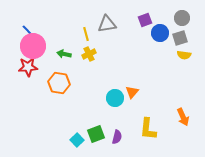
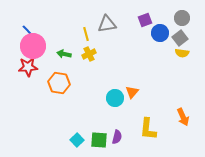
gray square: rotated 21 degrees counterclockwise
yellow semicircle: moved 2 px left, 2 px up
green square: moved 3 px right, 6 px down; rotated 24 degrees clockwise
